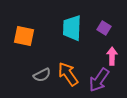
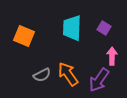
orange square: rotated 10 degrees clockwise
